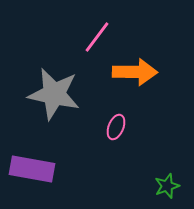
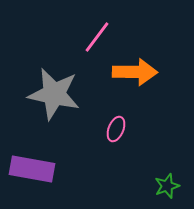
pink ellipse: moved 2 px down
